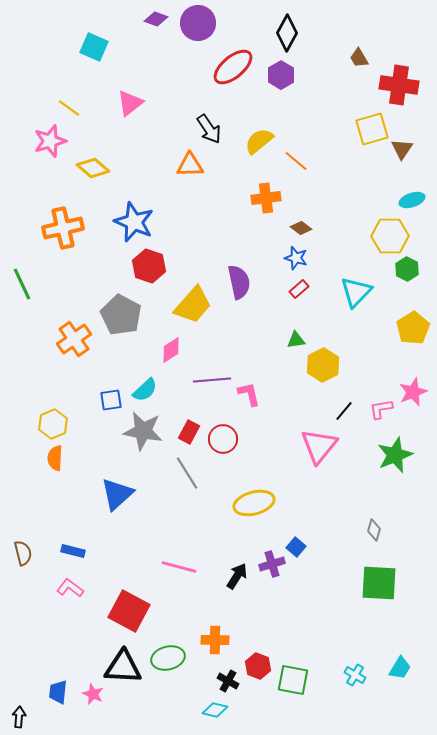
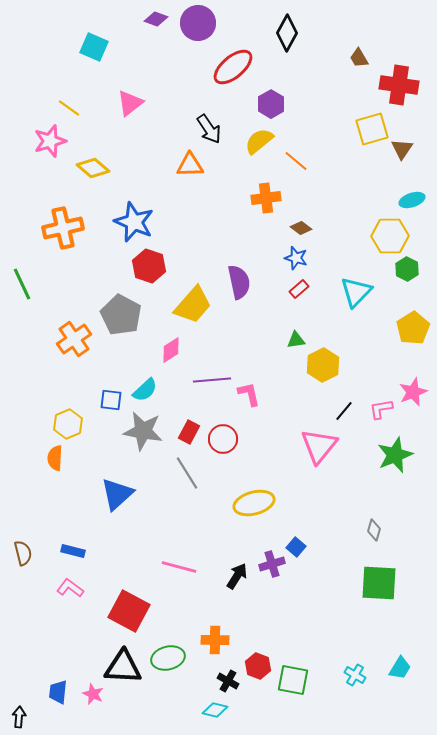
purple hexagon at (281, 75): moved 10 px left, 29 px down
blue square at (111, 400): rotated 15 degrees clockwise
yellow hexagon at (53, 424): moved 15 px right
